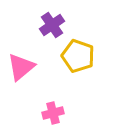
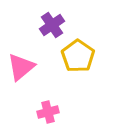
yellow pentagon: rotated 16 degrees clockwise
pink cross: moved 5 px left, 1 px up
